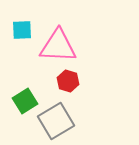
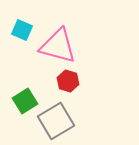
cyan square: rotated 25 degrees clockwise
pink triangle: rotated 12 degrees clockwise
